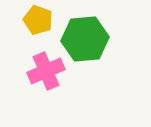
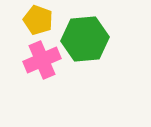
pink cross: moved 4 px left, 11 px up
